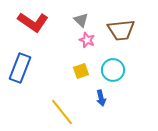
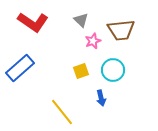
pink star: moved 6 px right, 1 px down; rotated 28 degrees clockwise
blue rectangle: rotated 28 degrees clockwise
